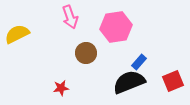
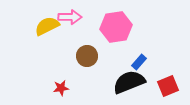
pink arrow: rotated 70 degrees counterclockwise
yellow semicircle: moved 30 px right, 8 px up
brown circle: moved 1 px right, 3 px down
red square: moved 5 px left, 5 px down
